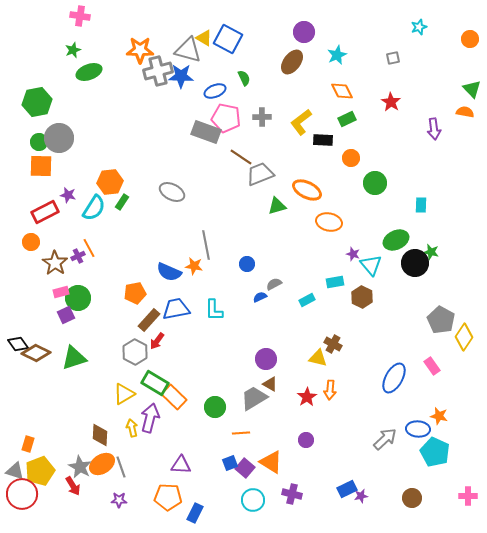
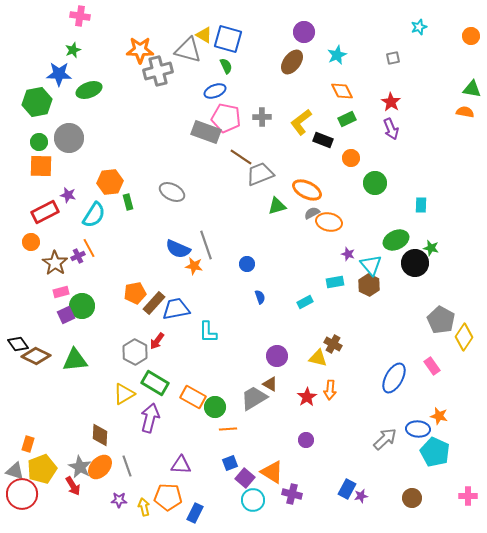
yellow triangle at (204, 38): moved 3 px up
blue square at (228, 39): rotated 12 degrees counterclockwise
orange circle at (470, 39): moved 1 px right, 3 px up
green ellipse at (89, 72): moved 18 px down
blue star at (181, 76): moved 122 px left, 2 px up
green semicircle at (244, 78): moved 18 px left, 12 px up
green triangle at (472, 89): rotated 36 degrees counterclockwise
purple arrow at (434, 129): moved 43 px left; rotated 15 degrees counterclockwise
gray circle at (59, 138): moved 10 px right
black rectangle at (323, 140): rotated 18 degrees clockwise
green rectangle at (122, 202): moved 6 px right; rotated 49 degrees counterclockwise
cyan semicircle at (94, 208): moved 7 px down
gray line at (206, 245): rotated 8 degrees counterclockwise
green star at (431, 252): moved 4 px up
purple star at (353, 254): moved 5 px left
blue semicircle at (169, 272): moved 9 px right, 23 px up
gray semicircle at (274, 284): moved 38 px right, 71 px up
blue semicircle at (260, 297): rotated 96 degrees clockwise
brown hexagon at (362, 297): moved 7 px right, 12 px up
green circle at (78, 298): moved 4 px right, 8 px down
cyan rectangle at (307, 300): moved 2 px left, 2 px down
cyan L-shape at (214, 310): moved 6 px left, 22 px down
brown rectangle at (149, 320): moved 5 px right, 17 px up
brown diamond at (36, 353): moved 3 px down
green triangle at (74, 358): moved 1 px right, 2 px down; rotated 12 degrees clockwise
purple circle at (266, 359): moved 11 px right, 3 px up
orange rectangle at (174, 397): moved 19 px right; rotated 15 degrees counterclockwise
yellow arrow at (132, 428): moved 12 px right, 79 px down
orange line at (241, 433): moved 13 px left, 4 px up
orange triangle at (271, 462): moved 1 px right, 10 px down
orange ellipse at (102, 464): moved 2 px left, 3 px down; rotated 15 degrees counterclockwise
gray line at (121, 467): moved 6 px right, 1 px up
purple square at (245, 468): moved 10 px down
yellow pentagon at (40, 471): moved 2 px right, 2 px up
blue rectangle at (347, 489): rotated 36 degrees counterclockwise
